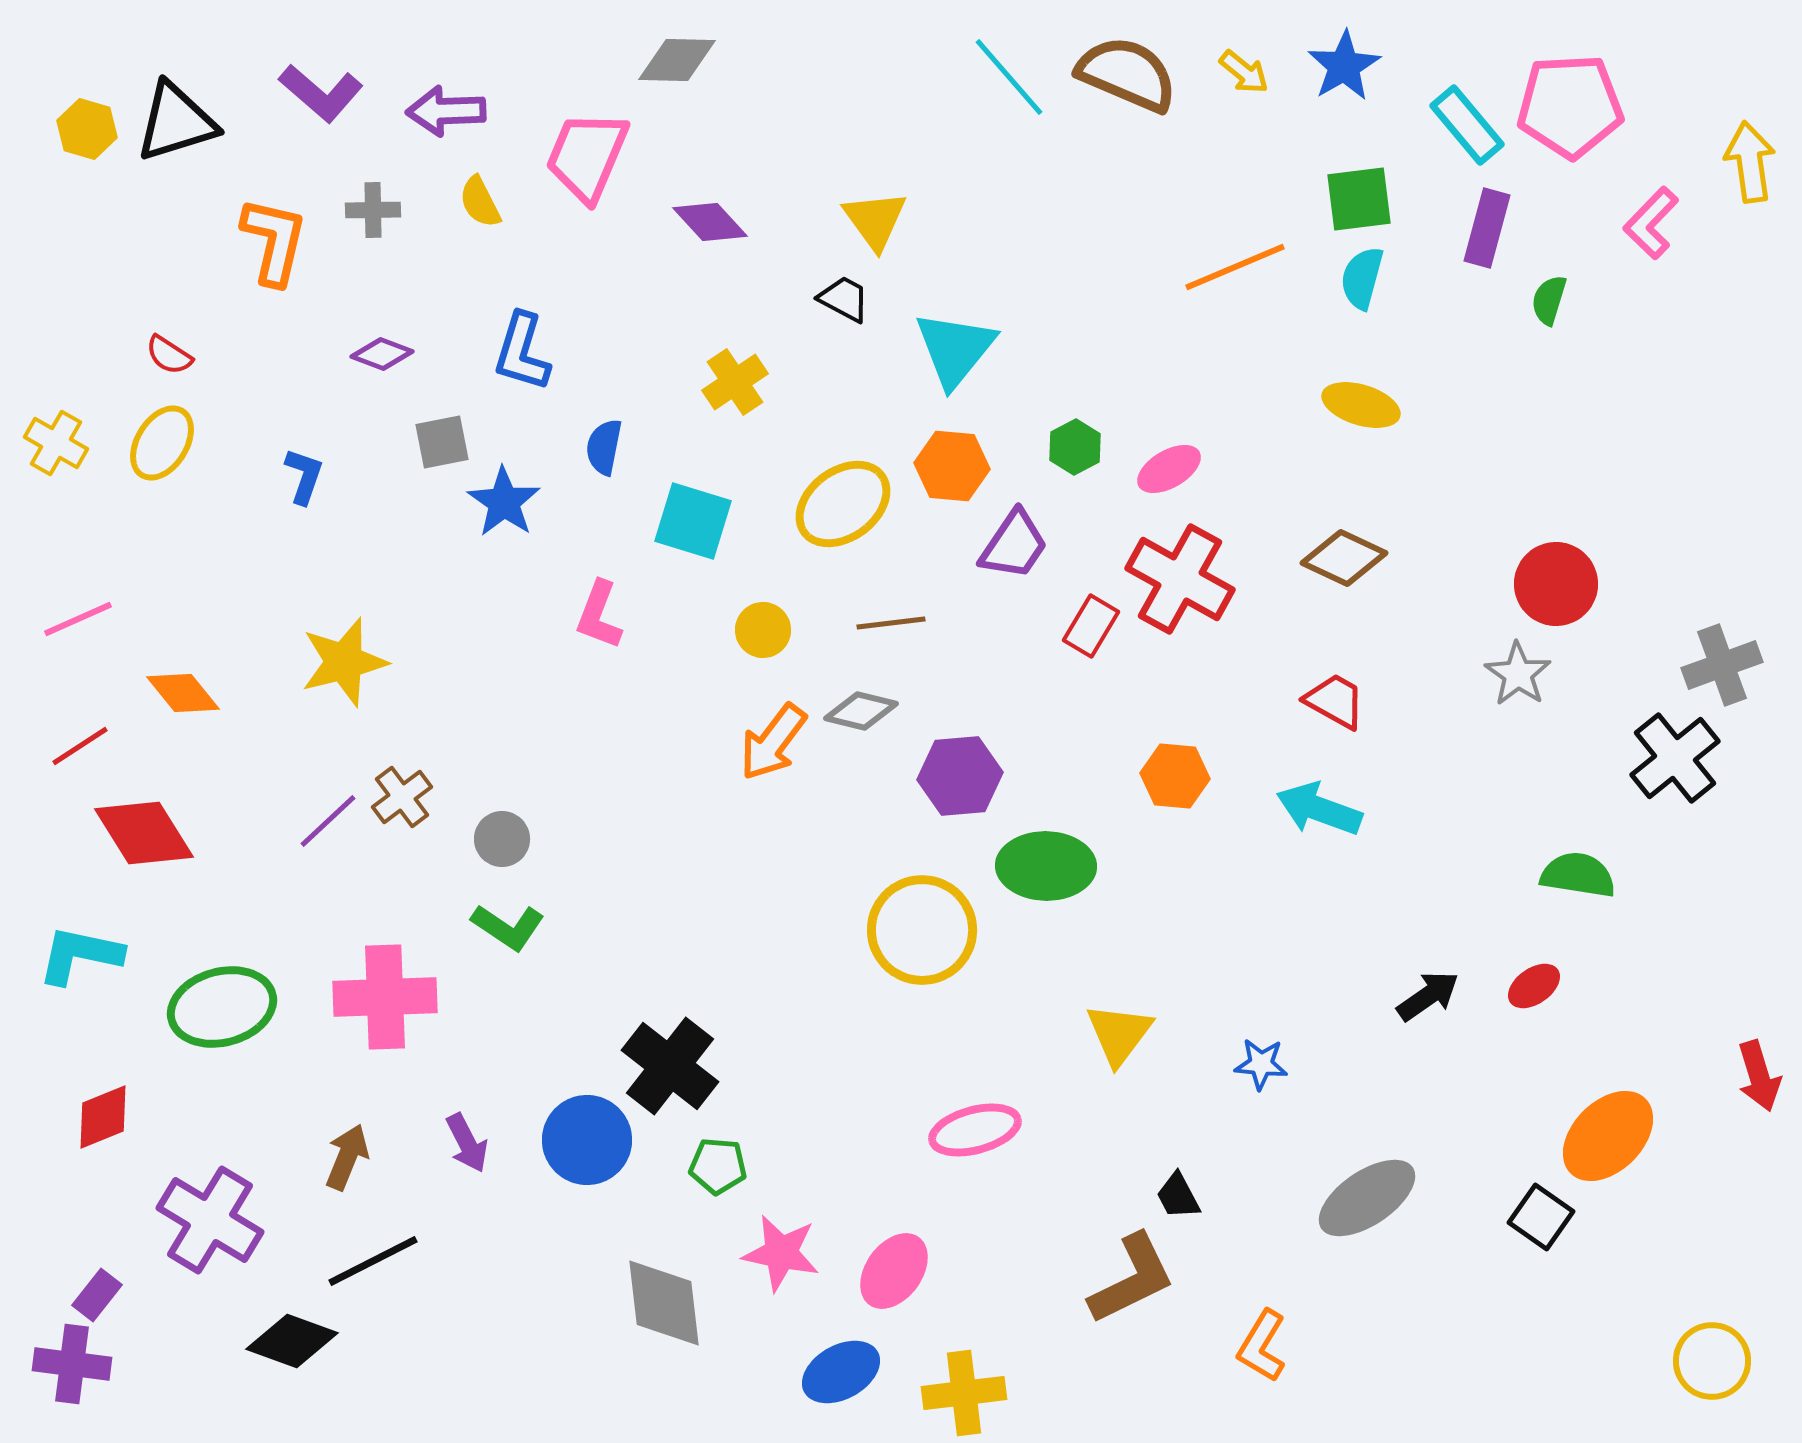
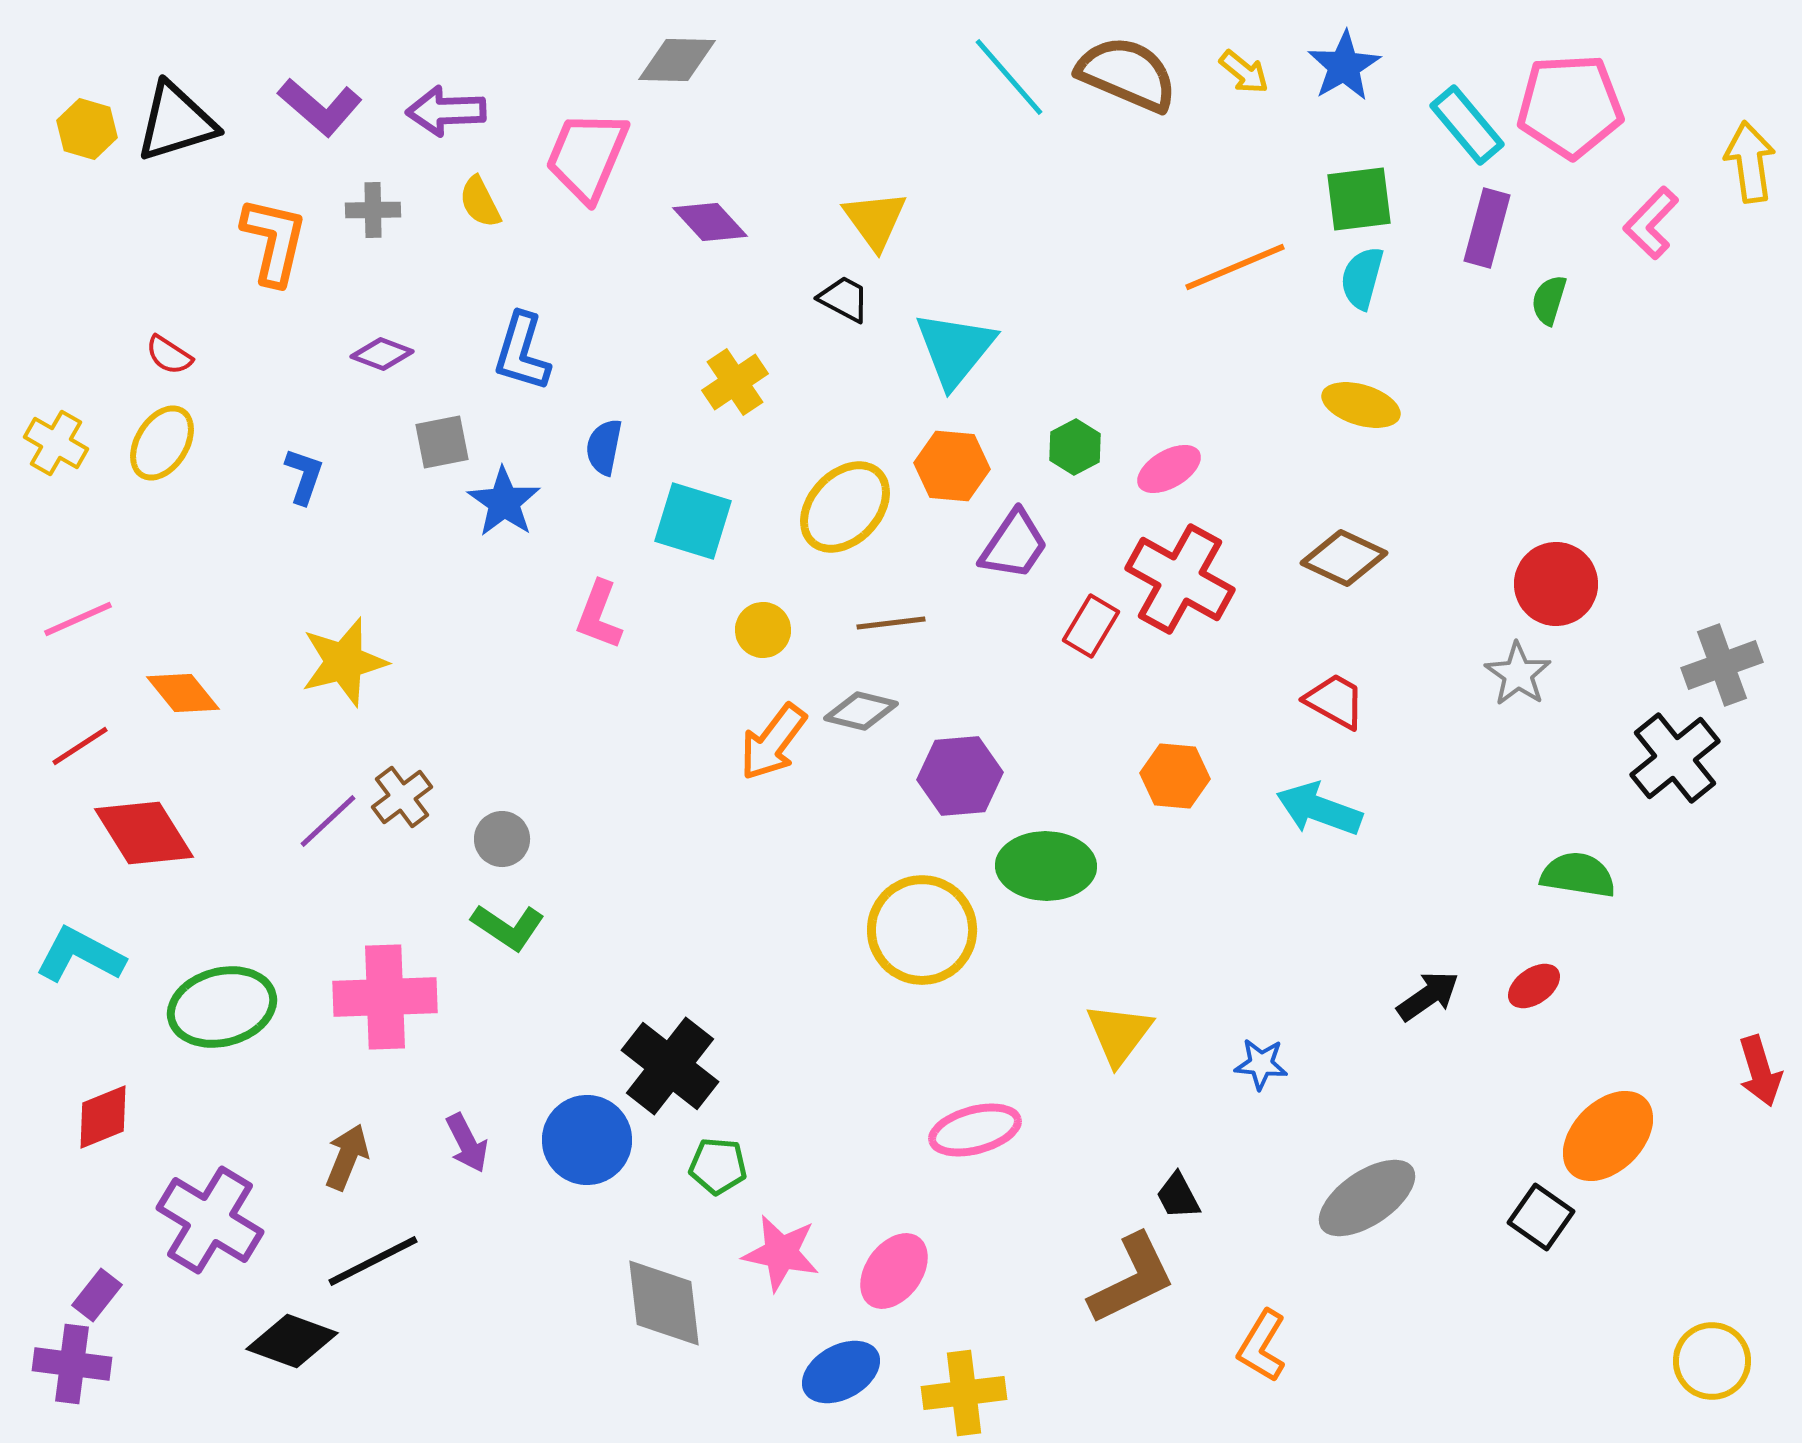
purple L-shape at (321, 93): moved 1 px left, 14 px down
yellow ellipse at (843, 504): moved 2 px right, 3 px down; rotated 10 degrees counterclockwise
cyan L-shape at (80, 955): rotated 16 degrees clockwise
red arrow at (1759, 1076): moved 1 px right, 5 px up
